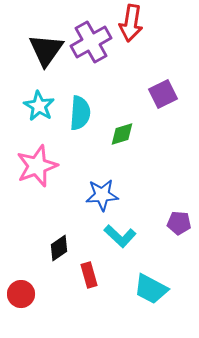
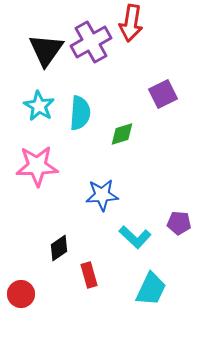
pink star: rotated 18 degrees clockwise
cyan L-shape: moved 15 px right, 1 px down
cyan trapezoid: rotated 93 degrees counterclockwise
